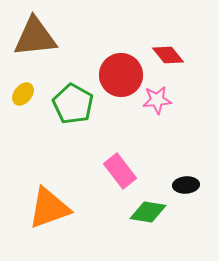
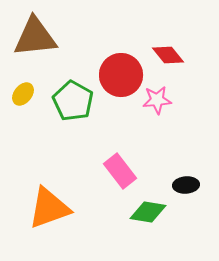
green pentagon: moved 3 px up
